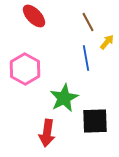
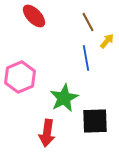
yellow arrow: moved 1 px up
pink hexagon: moved 5 px left, 8 px down; rotated 8 degrees clockwise
